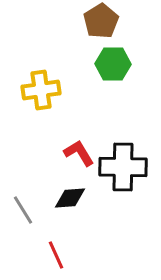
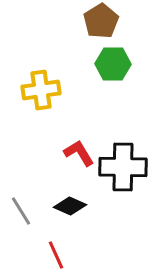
black diamond: moved 8 px down; rotated 28 degrees clockwise
gray line: moved 2 px left, 1 px down
